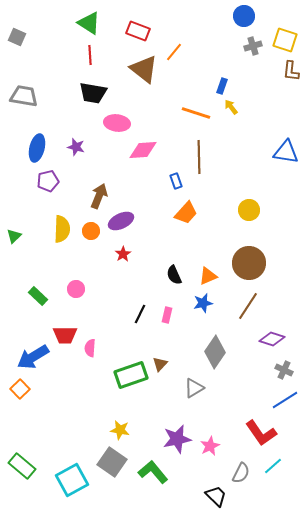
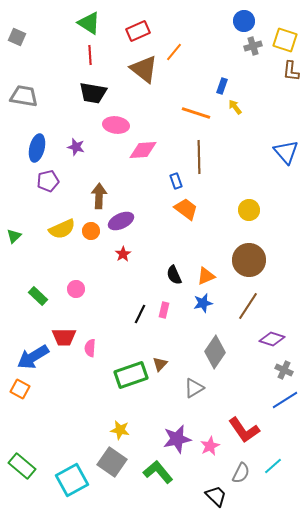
blue circle at (244, 16): moved 5 px down
red rectangle at (138, 31): rotated 45 degrees counterclockwise
yellow arrow at (231, 107): moved 4 px right
pink ellipse at (117, 123): moved 1 px left, 2 px down
blue triangle at (286, 152): rotated 40 degrees clockwise
brown arrow at (99, 196): rotated 20 degrees counterclockwise
orange trapezoid at (186, 213): moved 4 px up; rotated 95 degrees counterclockwise
yellow semicircle at (62, 229): rotated 64 degrees clockwise
brown circle at (249, 263): moved 3 px up
orange triangle at (208, 276): moved 2 px left
pink rectangle at (167, 315): moved 3 px left, 5 px up
red trapezoid at (65, 335): moved 1 px left, 2 px down
orange square at (20, 389): rotated 18 degrees counterclockwise
red L-shape at (261, 433): moved 17 px left, 3 px up
green L-shape at (153, 472): moved 5 px right
